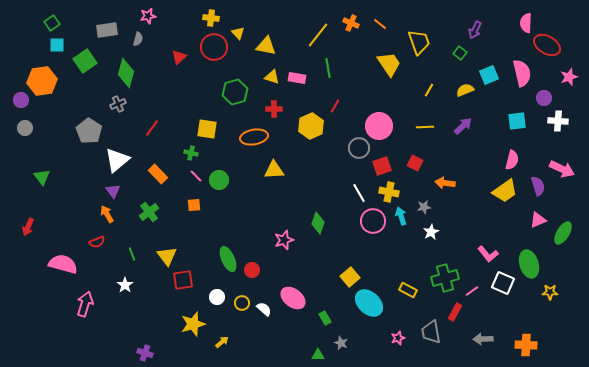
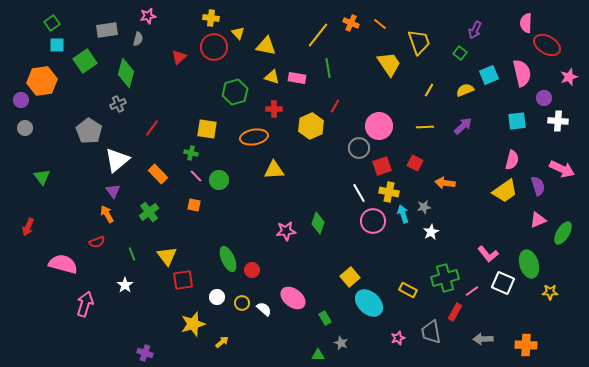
orange square at (194, 205): rotated 16 degrees clockwise
cyan arrow at (401, 216): moved 2 px right, 2 px up
pink star at (284, 240): moved 2 px right, 9 px up; rotated 12 degrees clockwise
